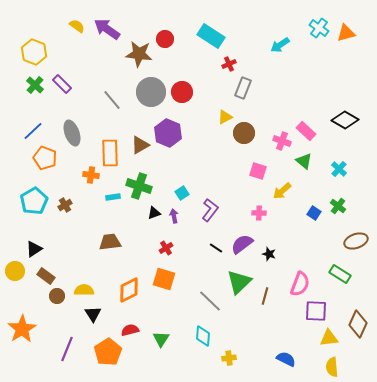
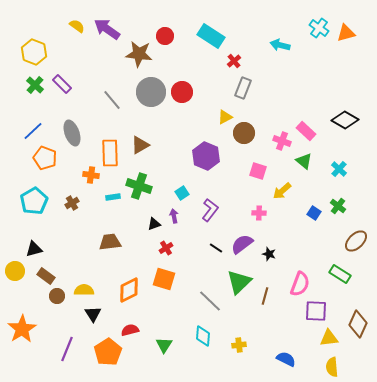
red circle at (165, 39): moved 3 px up
cyan arrow at (280, 45): rotated 48 degrees clockwise
red cross at (229, 64): moved 5 px right, 3 px up; rotated 16 degrees counterclockwise
purple hexagon at (168, 133): moved 38 px right, 23 px down
brown cross at (65, 205): moved 7 px right, 2 px up
black triangle at (154, 213): moved 11 px down
brown ellipse at (356, 241): rotated 25 degrees counterclockwise
black triangle at (34, 249): rotated 18 degrees clockwise
green triangle at (161, 339): moved 3 px right, 6 px down
yellow cross at (229, 358): moved 10 px right, 13 px up
